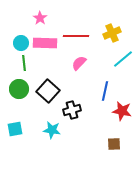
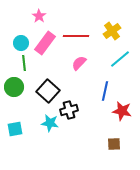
pink star: moved 1 px left, 2 px up
yellow cross: moved 2 px up; rotated 12 degrees counterclockwise
pink rectangle: rotated 55 degrees counterclockwise
cyan line: moved 3 px left
green circle: moved 5 px left, 2 px up
black cross: moved 3 px left
cyan star: moved 2 px left, 7 px up
